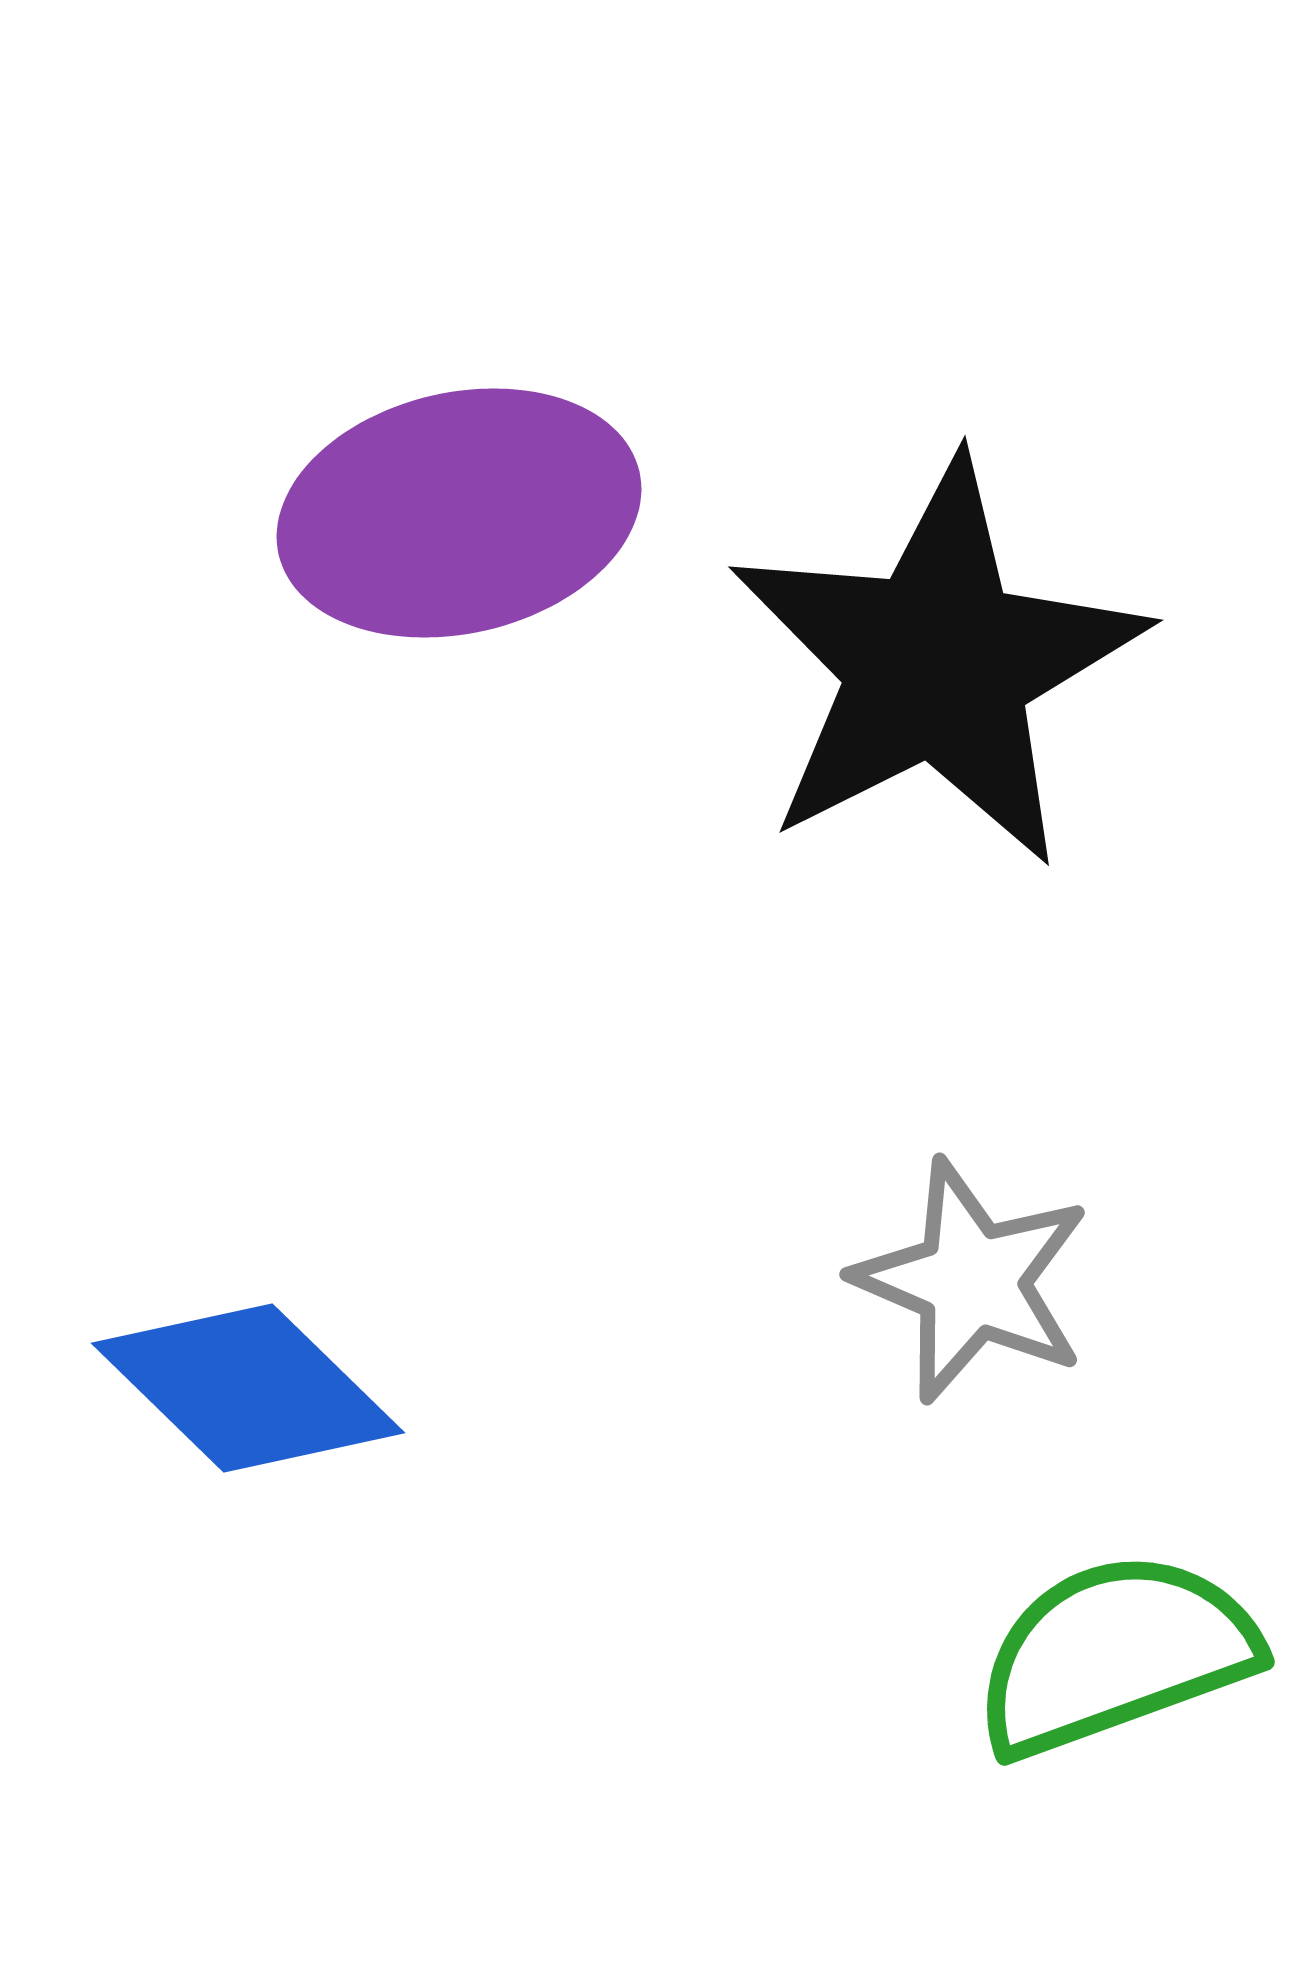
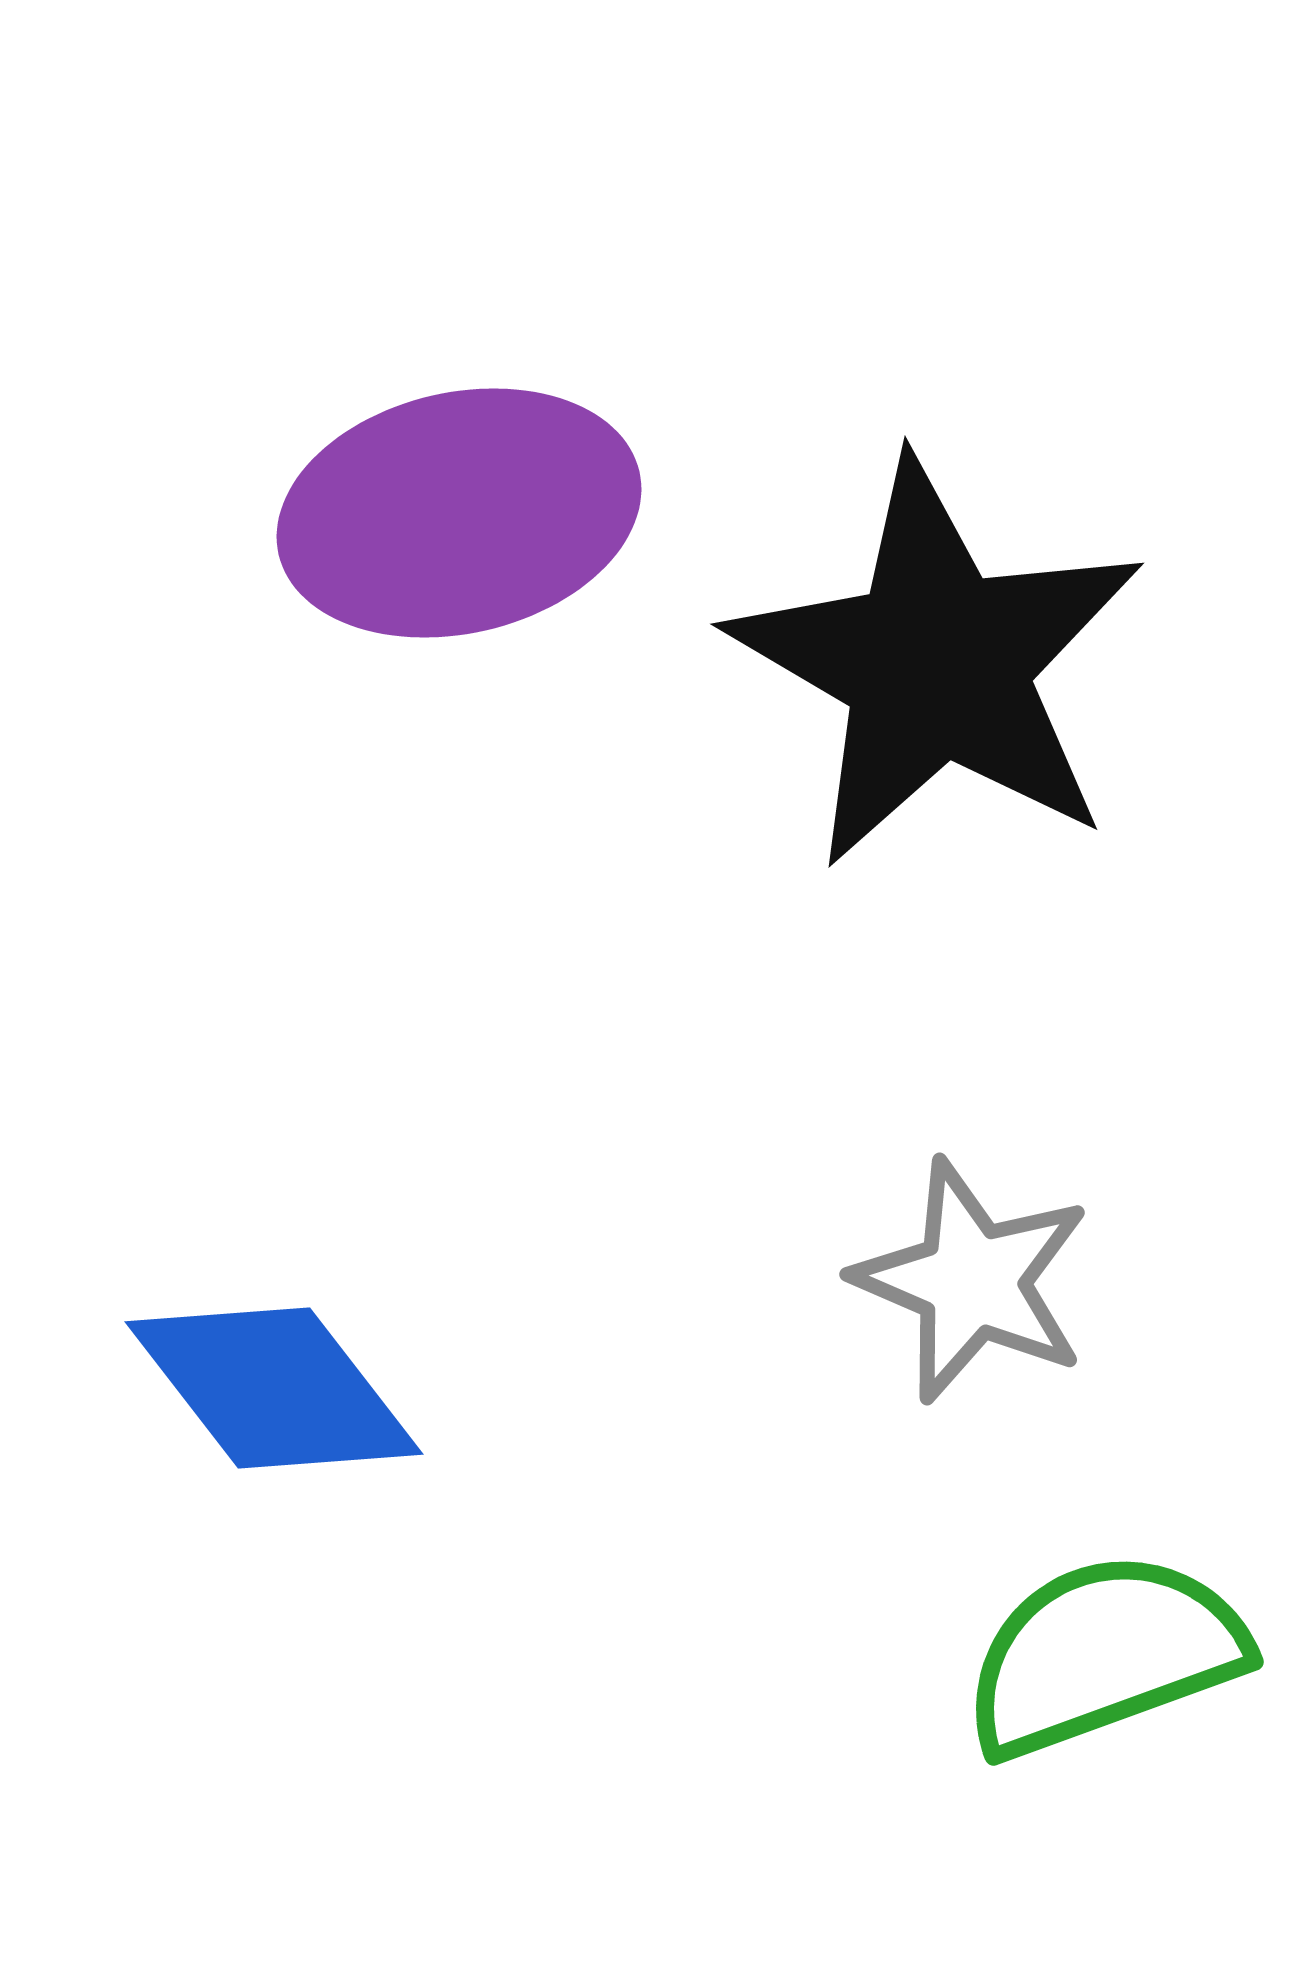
black star: rotated 15 degrees counterclockwise
blue diamond: moved 26 px right; rotated 8 degrees clockwise
green semicircle: moved 11 px left
